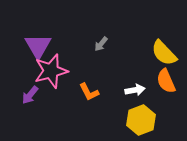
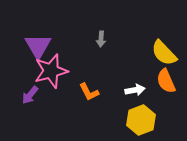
gray arrow: moved 5 px up; rotated 35 degrees counterclockwise
